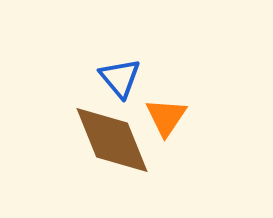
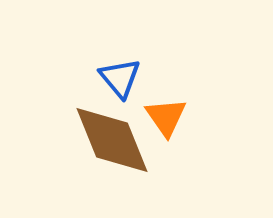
orange triangle: rotated 9 degrees counterclockwise
